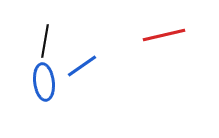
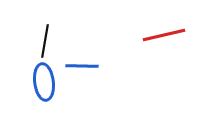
blue line: rotated 36 degrees clockwise
